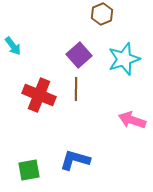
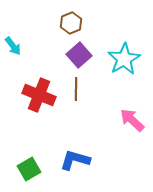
brown hexagon: moved 31 px left, 9 px down
cyan star: rotated 12 degrees counterclockwise
pink arrow: rotated 24 degrees clockwise
green square: moved 1 px up; rotated 20 degrees counterclockwise
